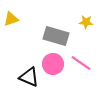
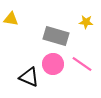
yellow triangle: rotated 28 degrees clockwise
pink line: moved 1 px right, 1 px down
